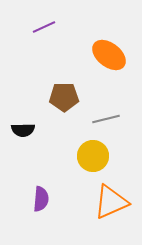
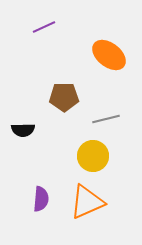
orange triangle: moved 24 px left
